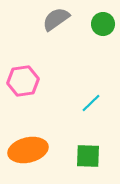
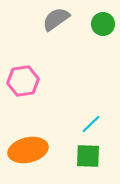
cyan line: moved 21 px down
